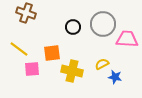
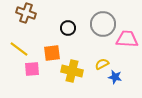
black circle: moved 5 px left, 1 px down
